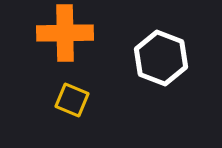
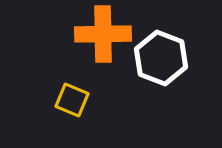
orange cross: moved 38 px right, 1 px down
